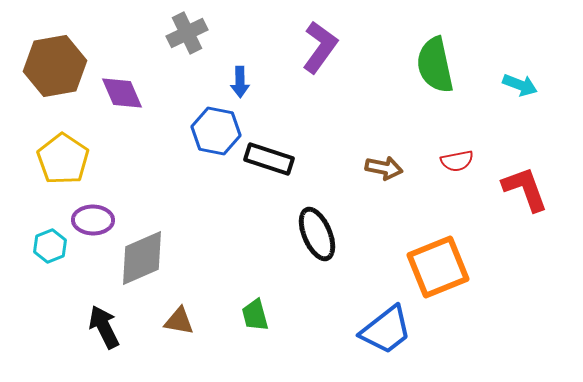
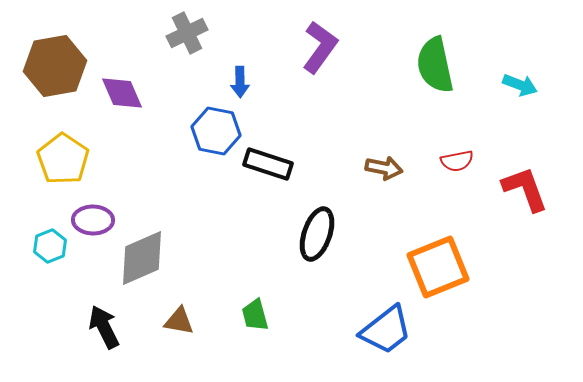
black rectangle: moved 1 px left, 5 px down
black ellipse: rotated 42 degrees clockwise
